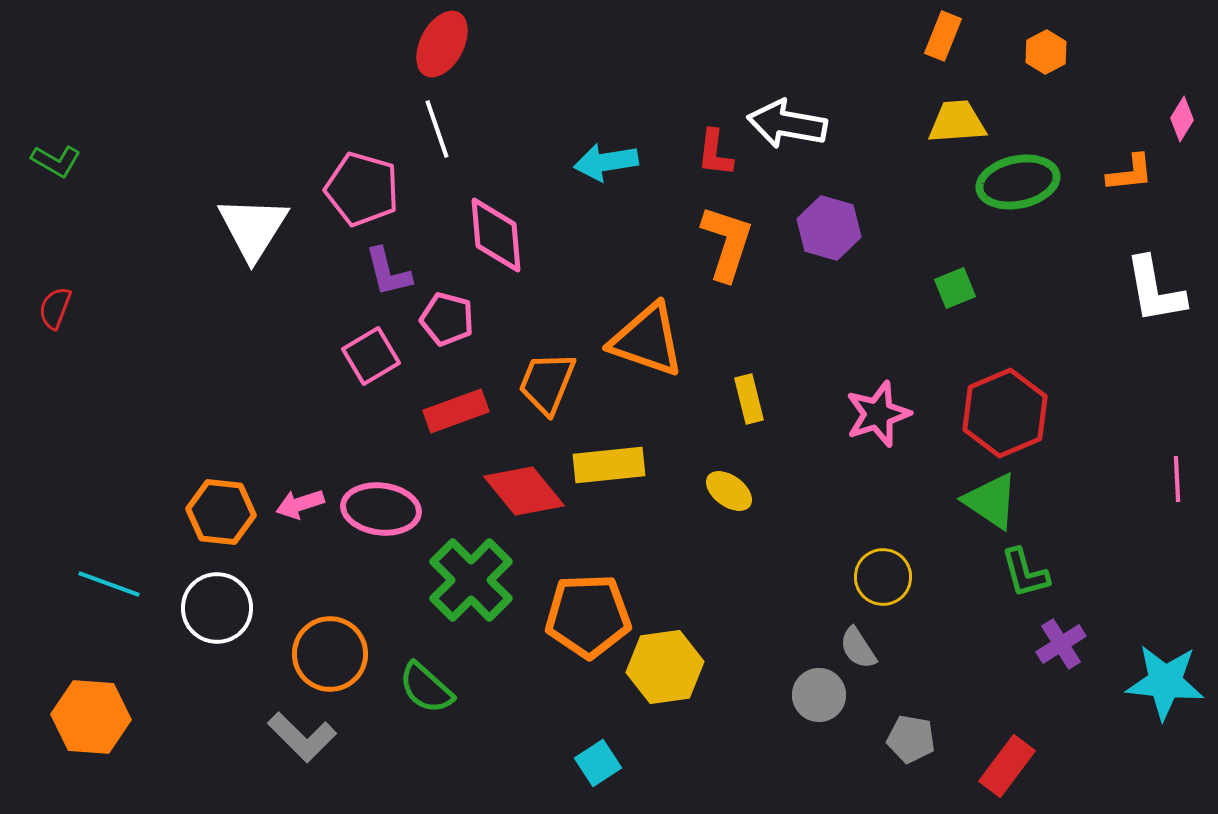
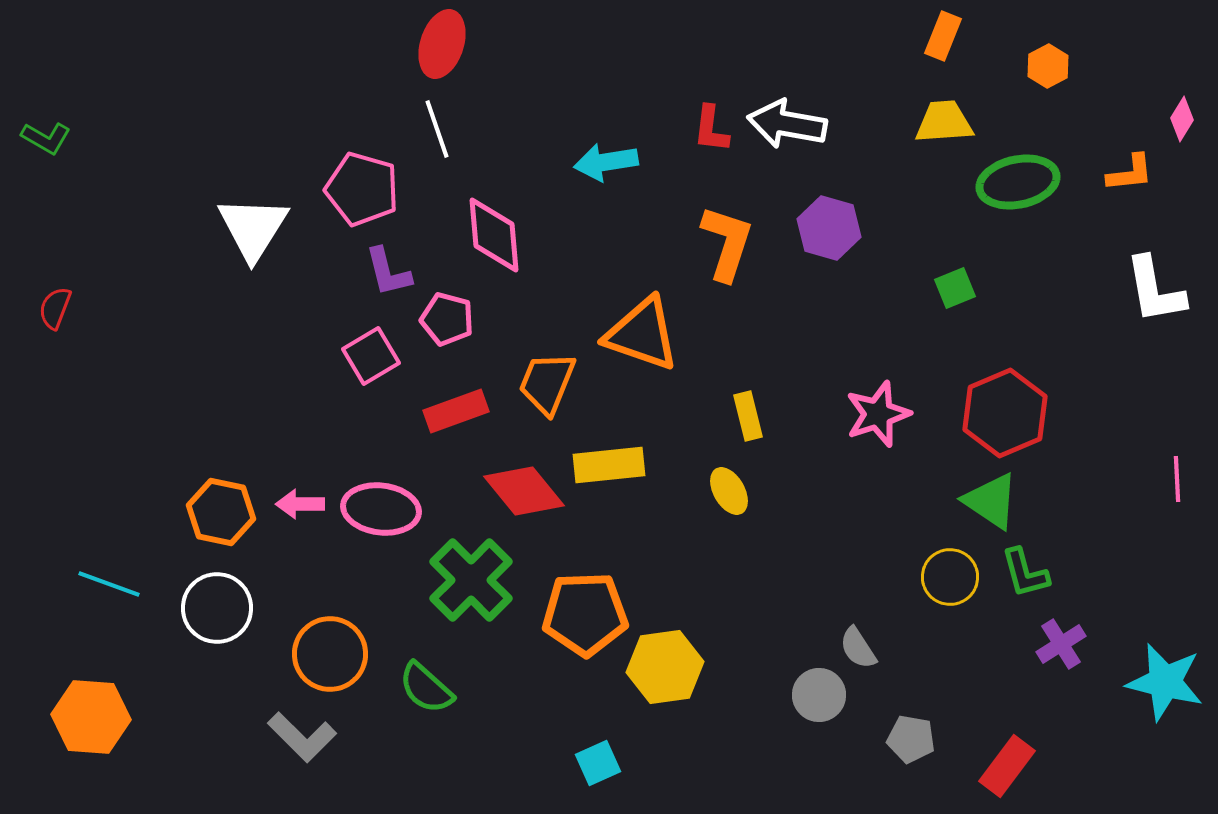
red ellipse at (442, 44): rotated 10 degrees counterclockwise
orange hexagon at (1046, 52): moved 2 px right, 14 px down
yellow trapezoid at (957, 122): moved 13 px left
red L-shape at (715, 153): moved 4 px left, 24 px up
green L-shape at (56, 161): moved 10 px left, 23 px up
pink diamond at (496, 235): moved 2 px left
orange triangle at (647, 340): moved 5 px left, 6 px up
yellow rectangle at (749, 399): moved 1 px left, 17 px down
yellow ellipse at (729, 491): rotated 24 degrees clockwise
pink arrow at (300, 504): rotated 18 degrees clockwise
orange hexagon at (221, 512): rotated 6 degrees clockwise
yellow circle at (883, 577): moved 67 px right
orange pentagon at (588, 616): moved 3 px left, 2 px up
cyan star at (1165, 682): rotated 8 degrees clockwise
cyan square at (598, 763): rotated 9 degrees clockwise
